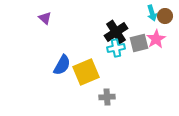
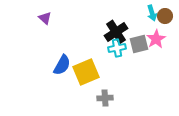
gray square: moved 1 px down
cyan cross: moved 1 px right
gray cross: moved 2 px left, 1 px down
